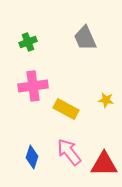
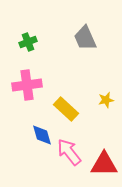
pink cross: moved 6 px left, 1 px up
yellow star: rotated 21 degrees counterclockwise
yellow rectangle: rotated 15 degrees clockwise
blue diamond: moved 10 px right, 22 px up; rotated 35 degrees counterclockwise
